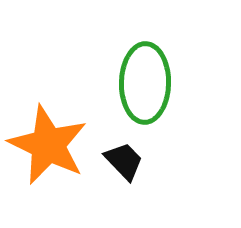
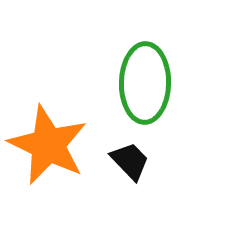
black trapezoid: moved 6 px right
